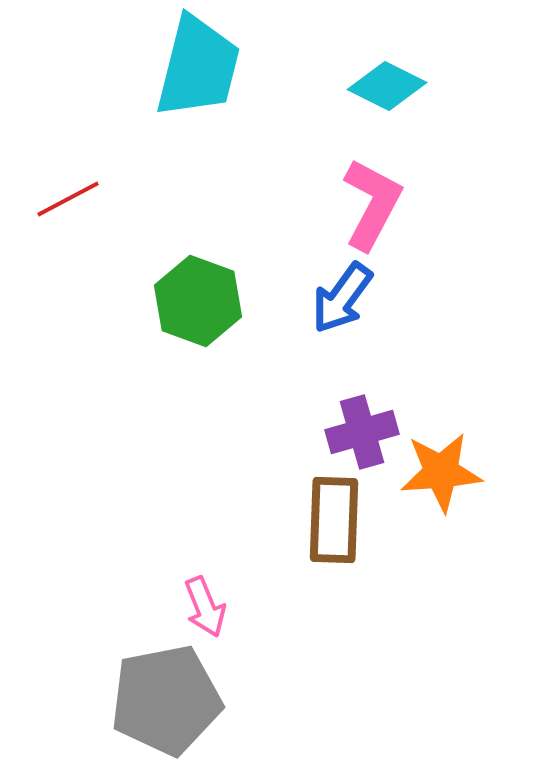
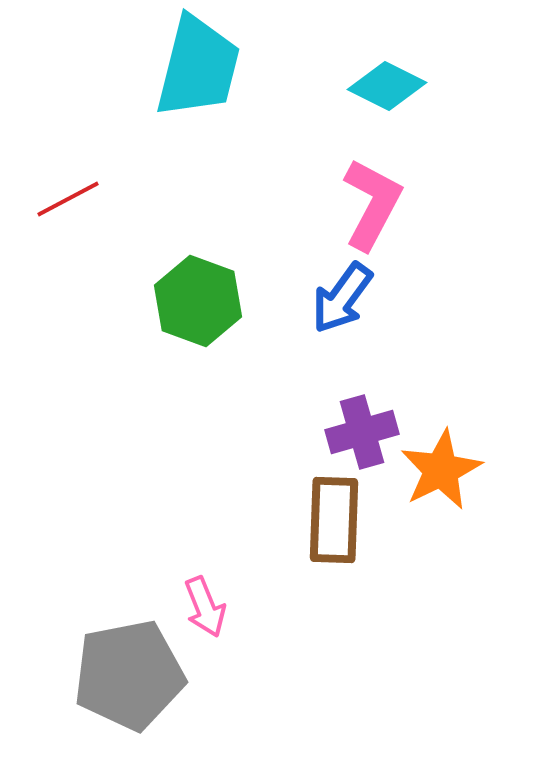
orange star: moved 2 px up; rotated 22 degrees counterclockwise
gray pentagon: moved 37 px left, 25 px up
